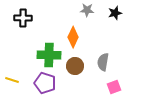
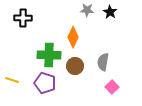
black star: moved 5 px left, 1 px up; rotated 24 degrees counterclockwise
pink square: moved 2 px left; rotated 24 degrees counterclockwise
